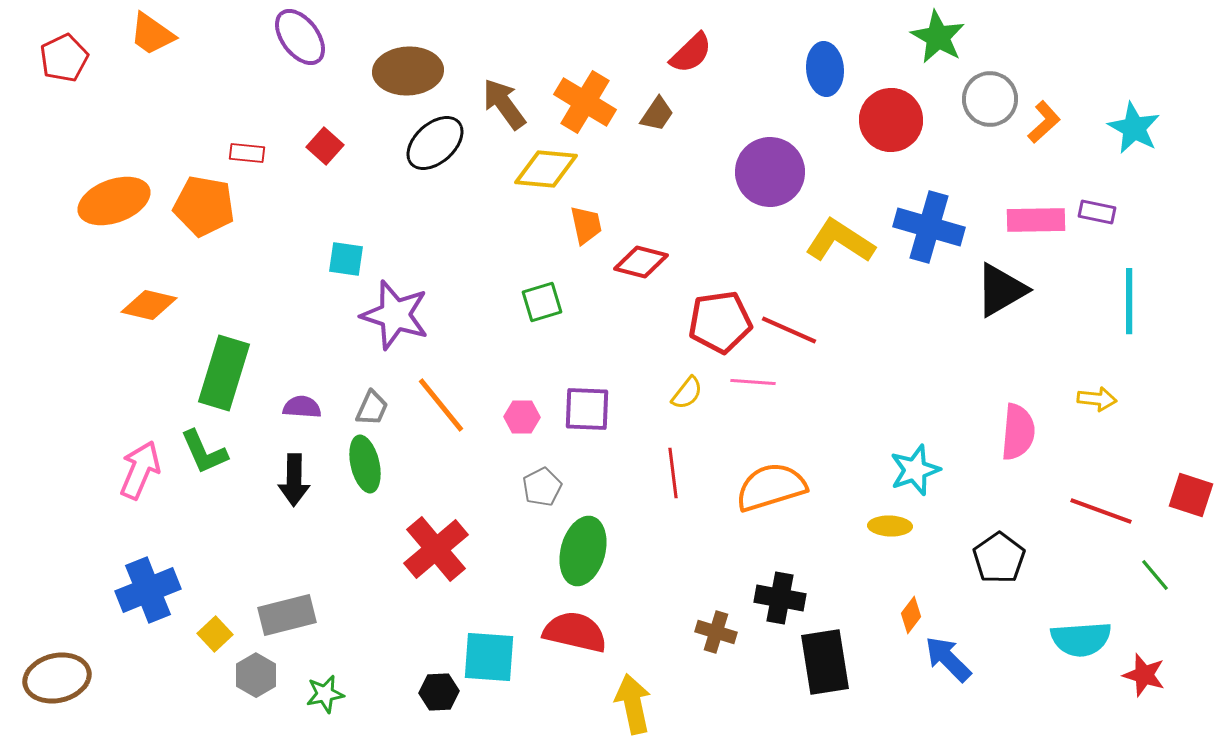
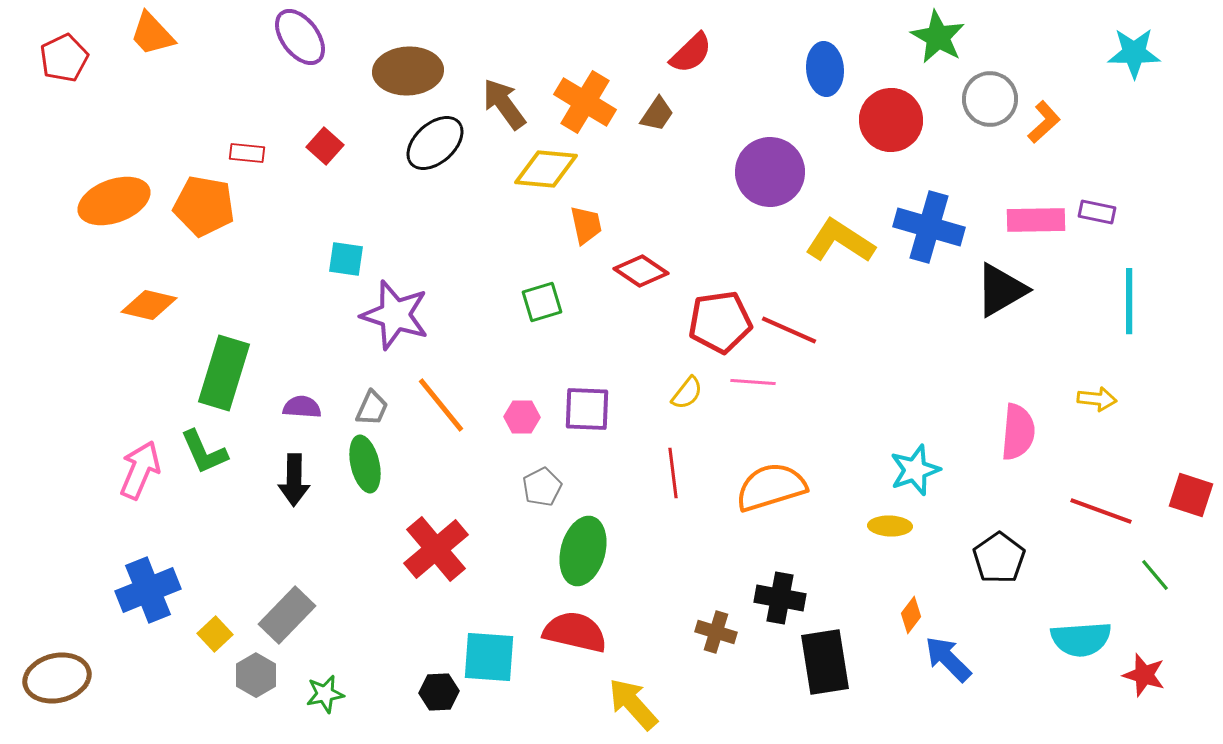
orange trapezoid at (152, 34): rotated 12 degrees clockwise
cyan star at (1134, 128): moved 75 px up; rotated 28 degrees counterclockwise
red diamond at (641, 262): moved 9 px down; rotated 20 degrees clockwise
gray rectangle at (287, 615): rotated 32 degrees counterclockwise
yellow arrow at (633, 704): rotated 30 degrees counterclockwise
